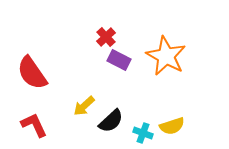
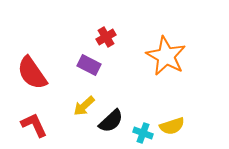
red cross: rotated 12 degrees clockwise
purple rectangle: moved 30 px left, 5 px down
